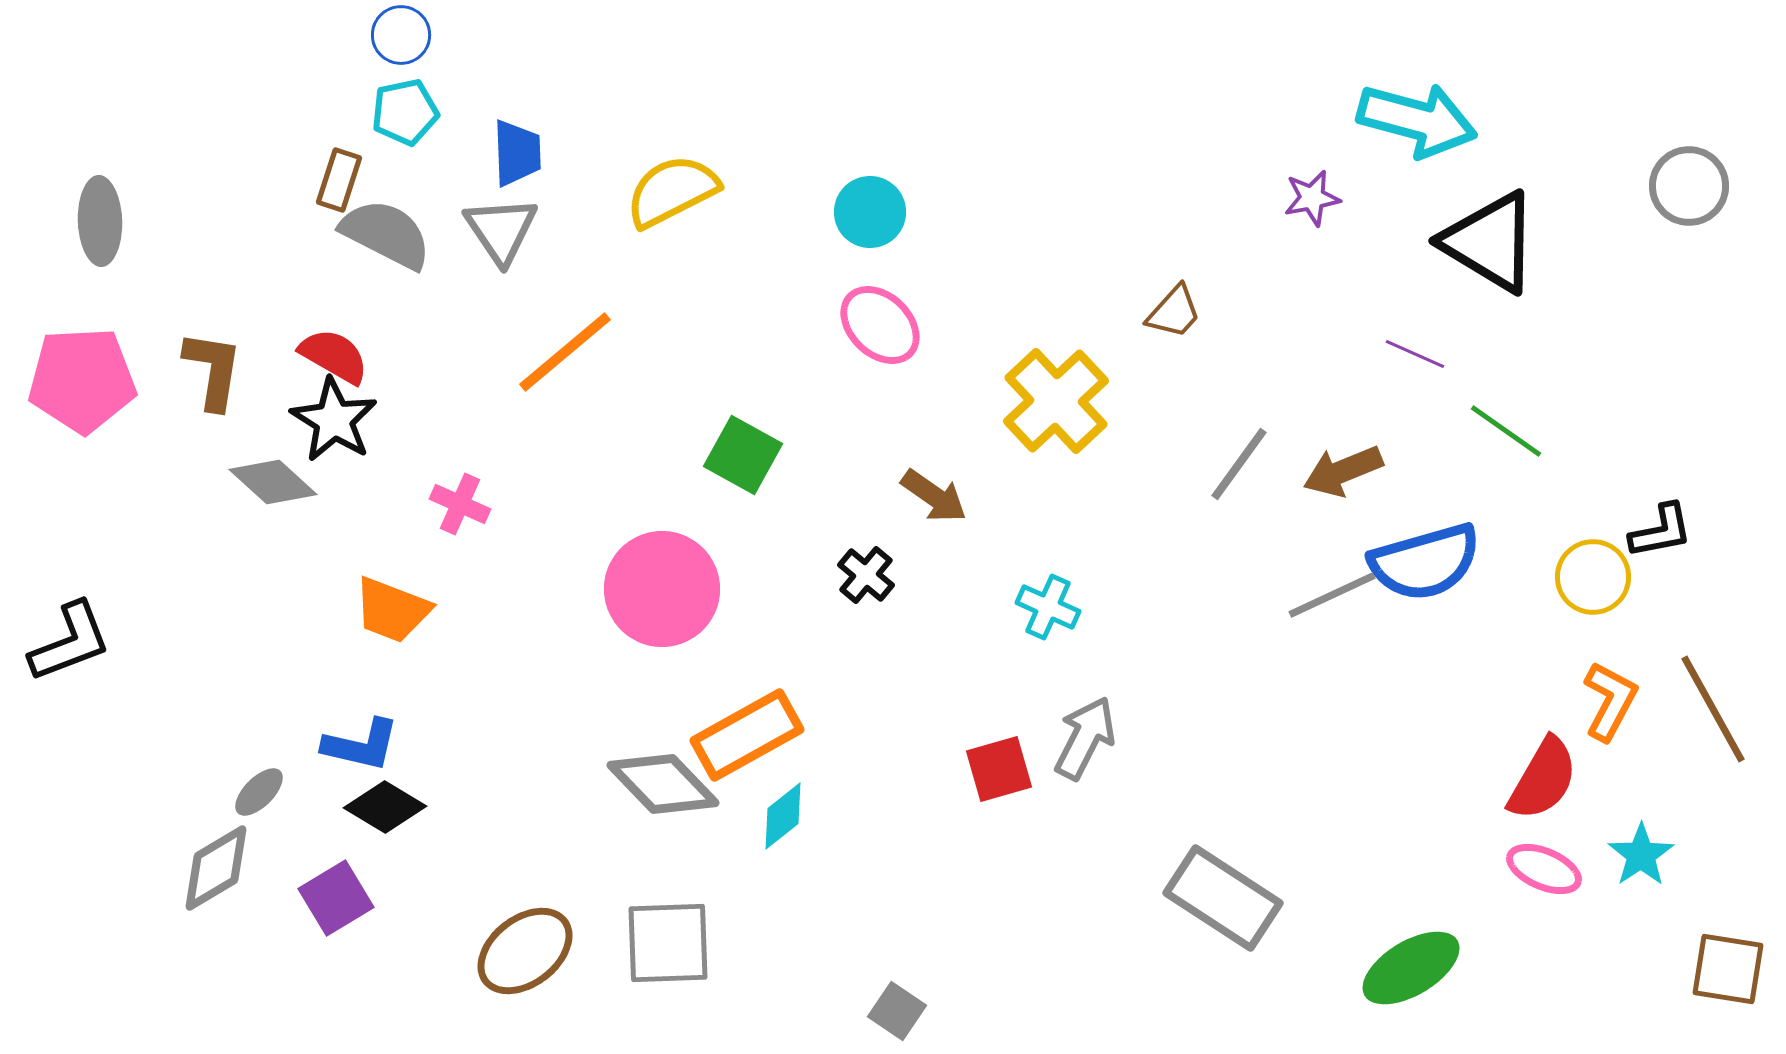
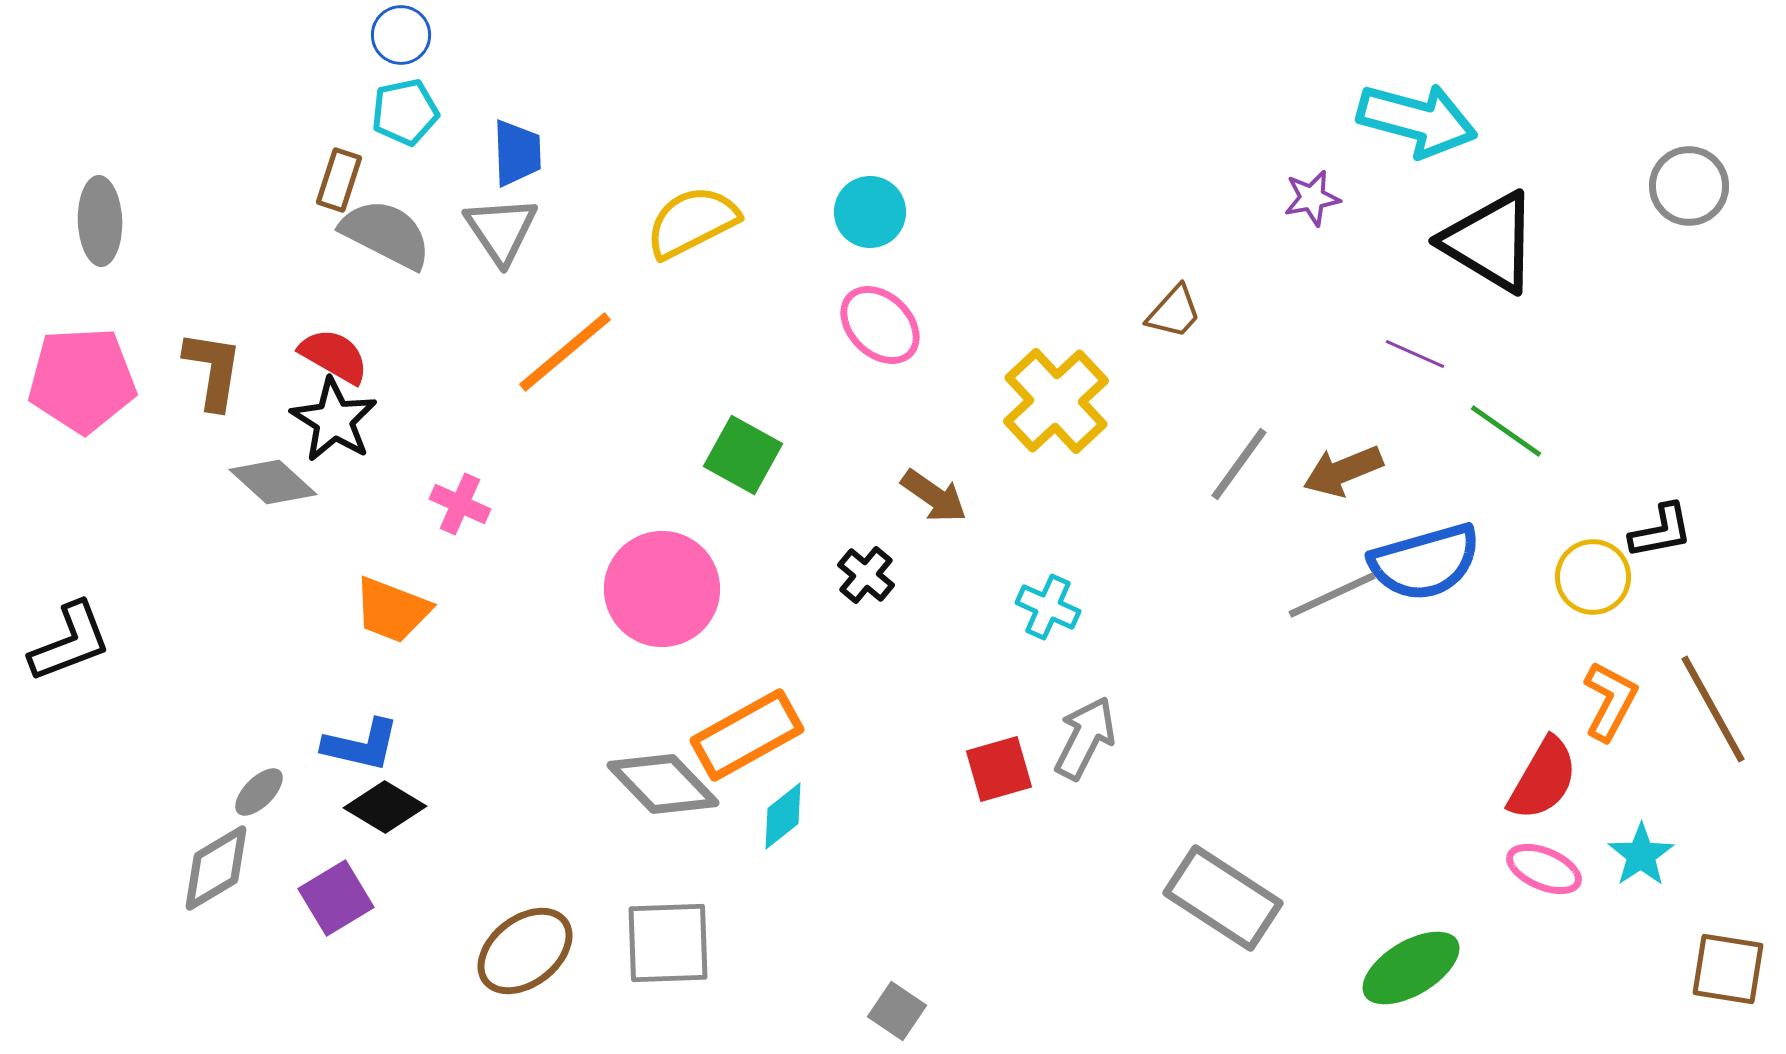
yellow semicircle at (672, 191): moved 20 px right, 31 px down
